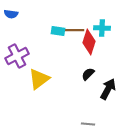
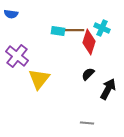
cyan cross: rotated 21 degrees clockwise
purple cross: rotated 25 degrees counterclockwise
yellow triangle: rotated 15 degrees counterclockwise
gray line: moved 1 px left, 1 px up
